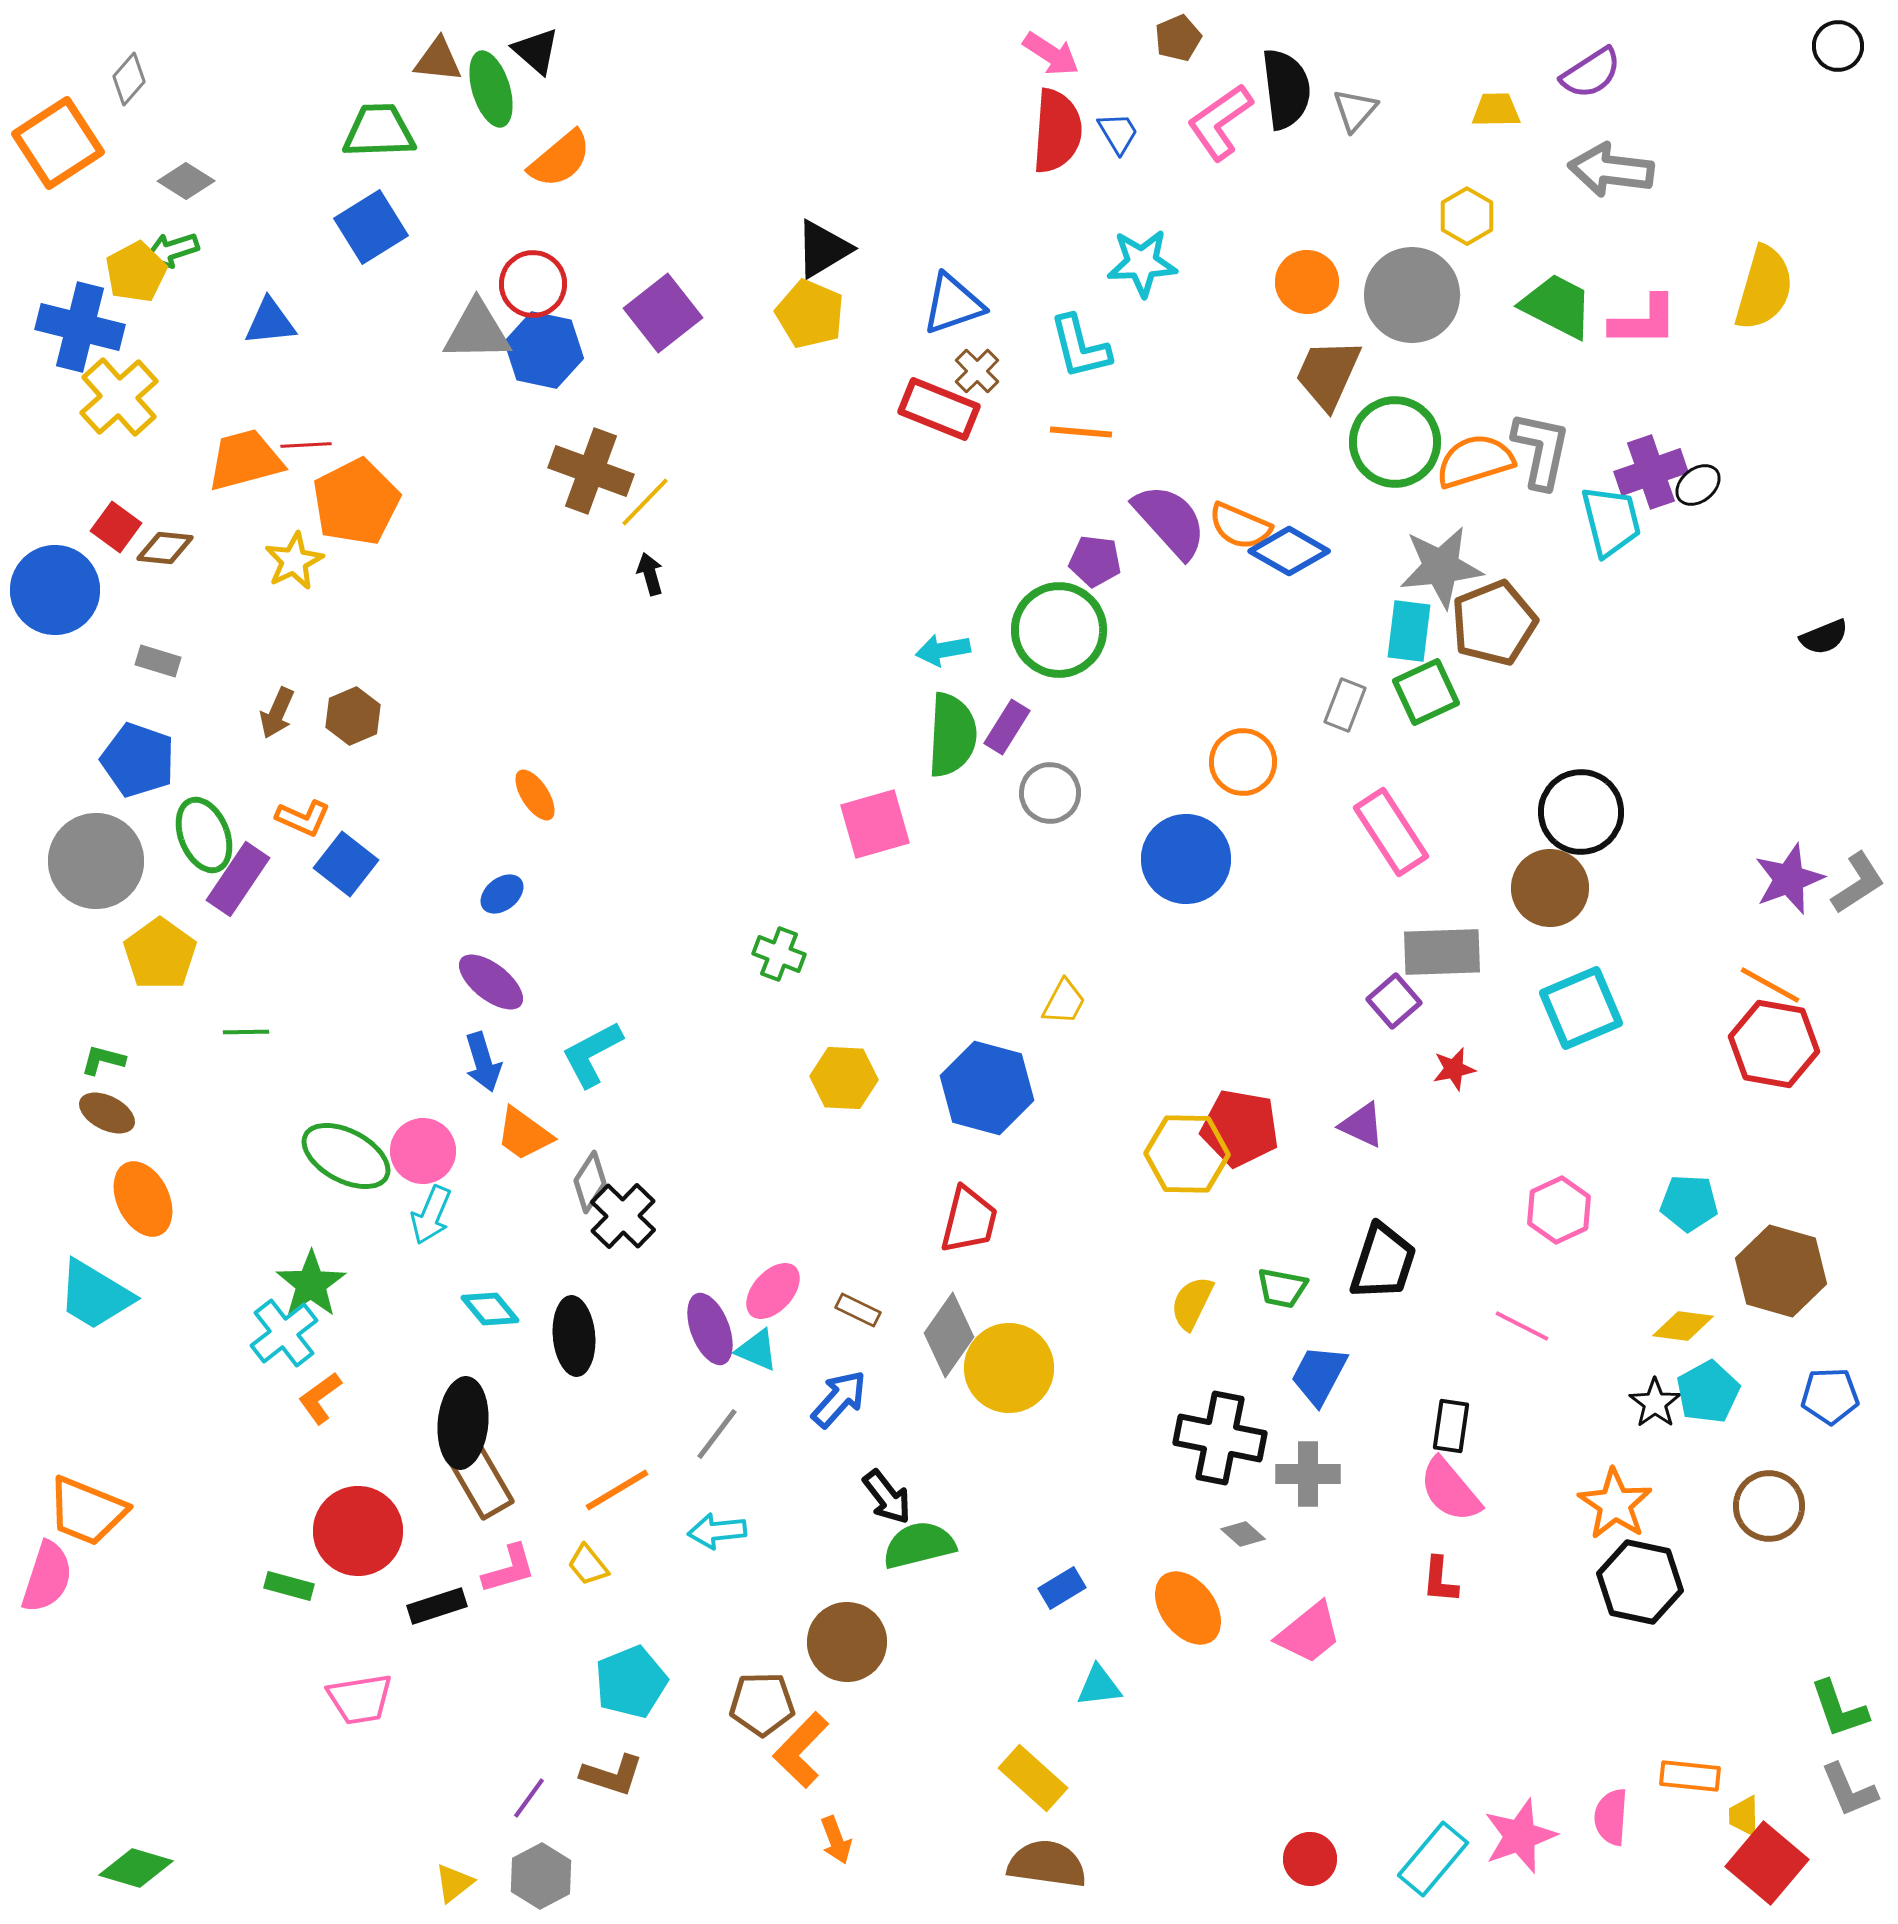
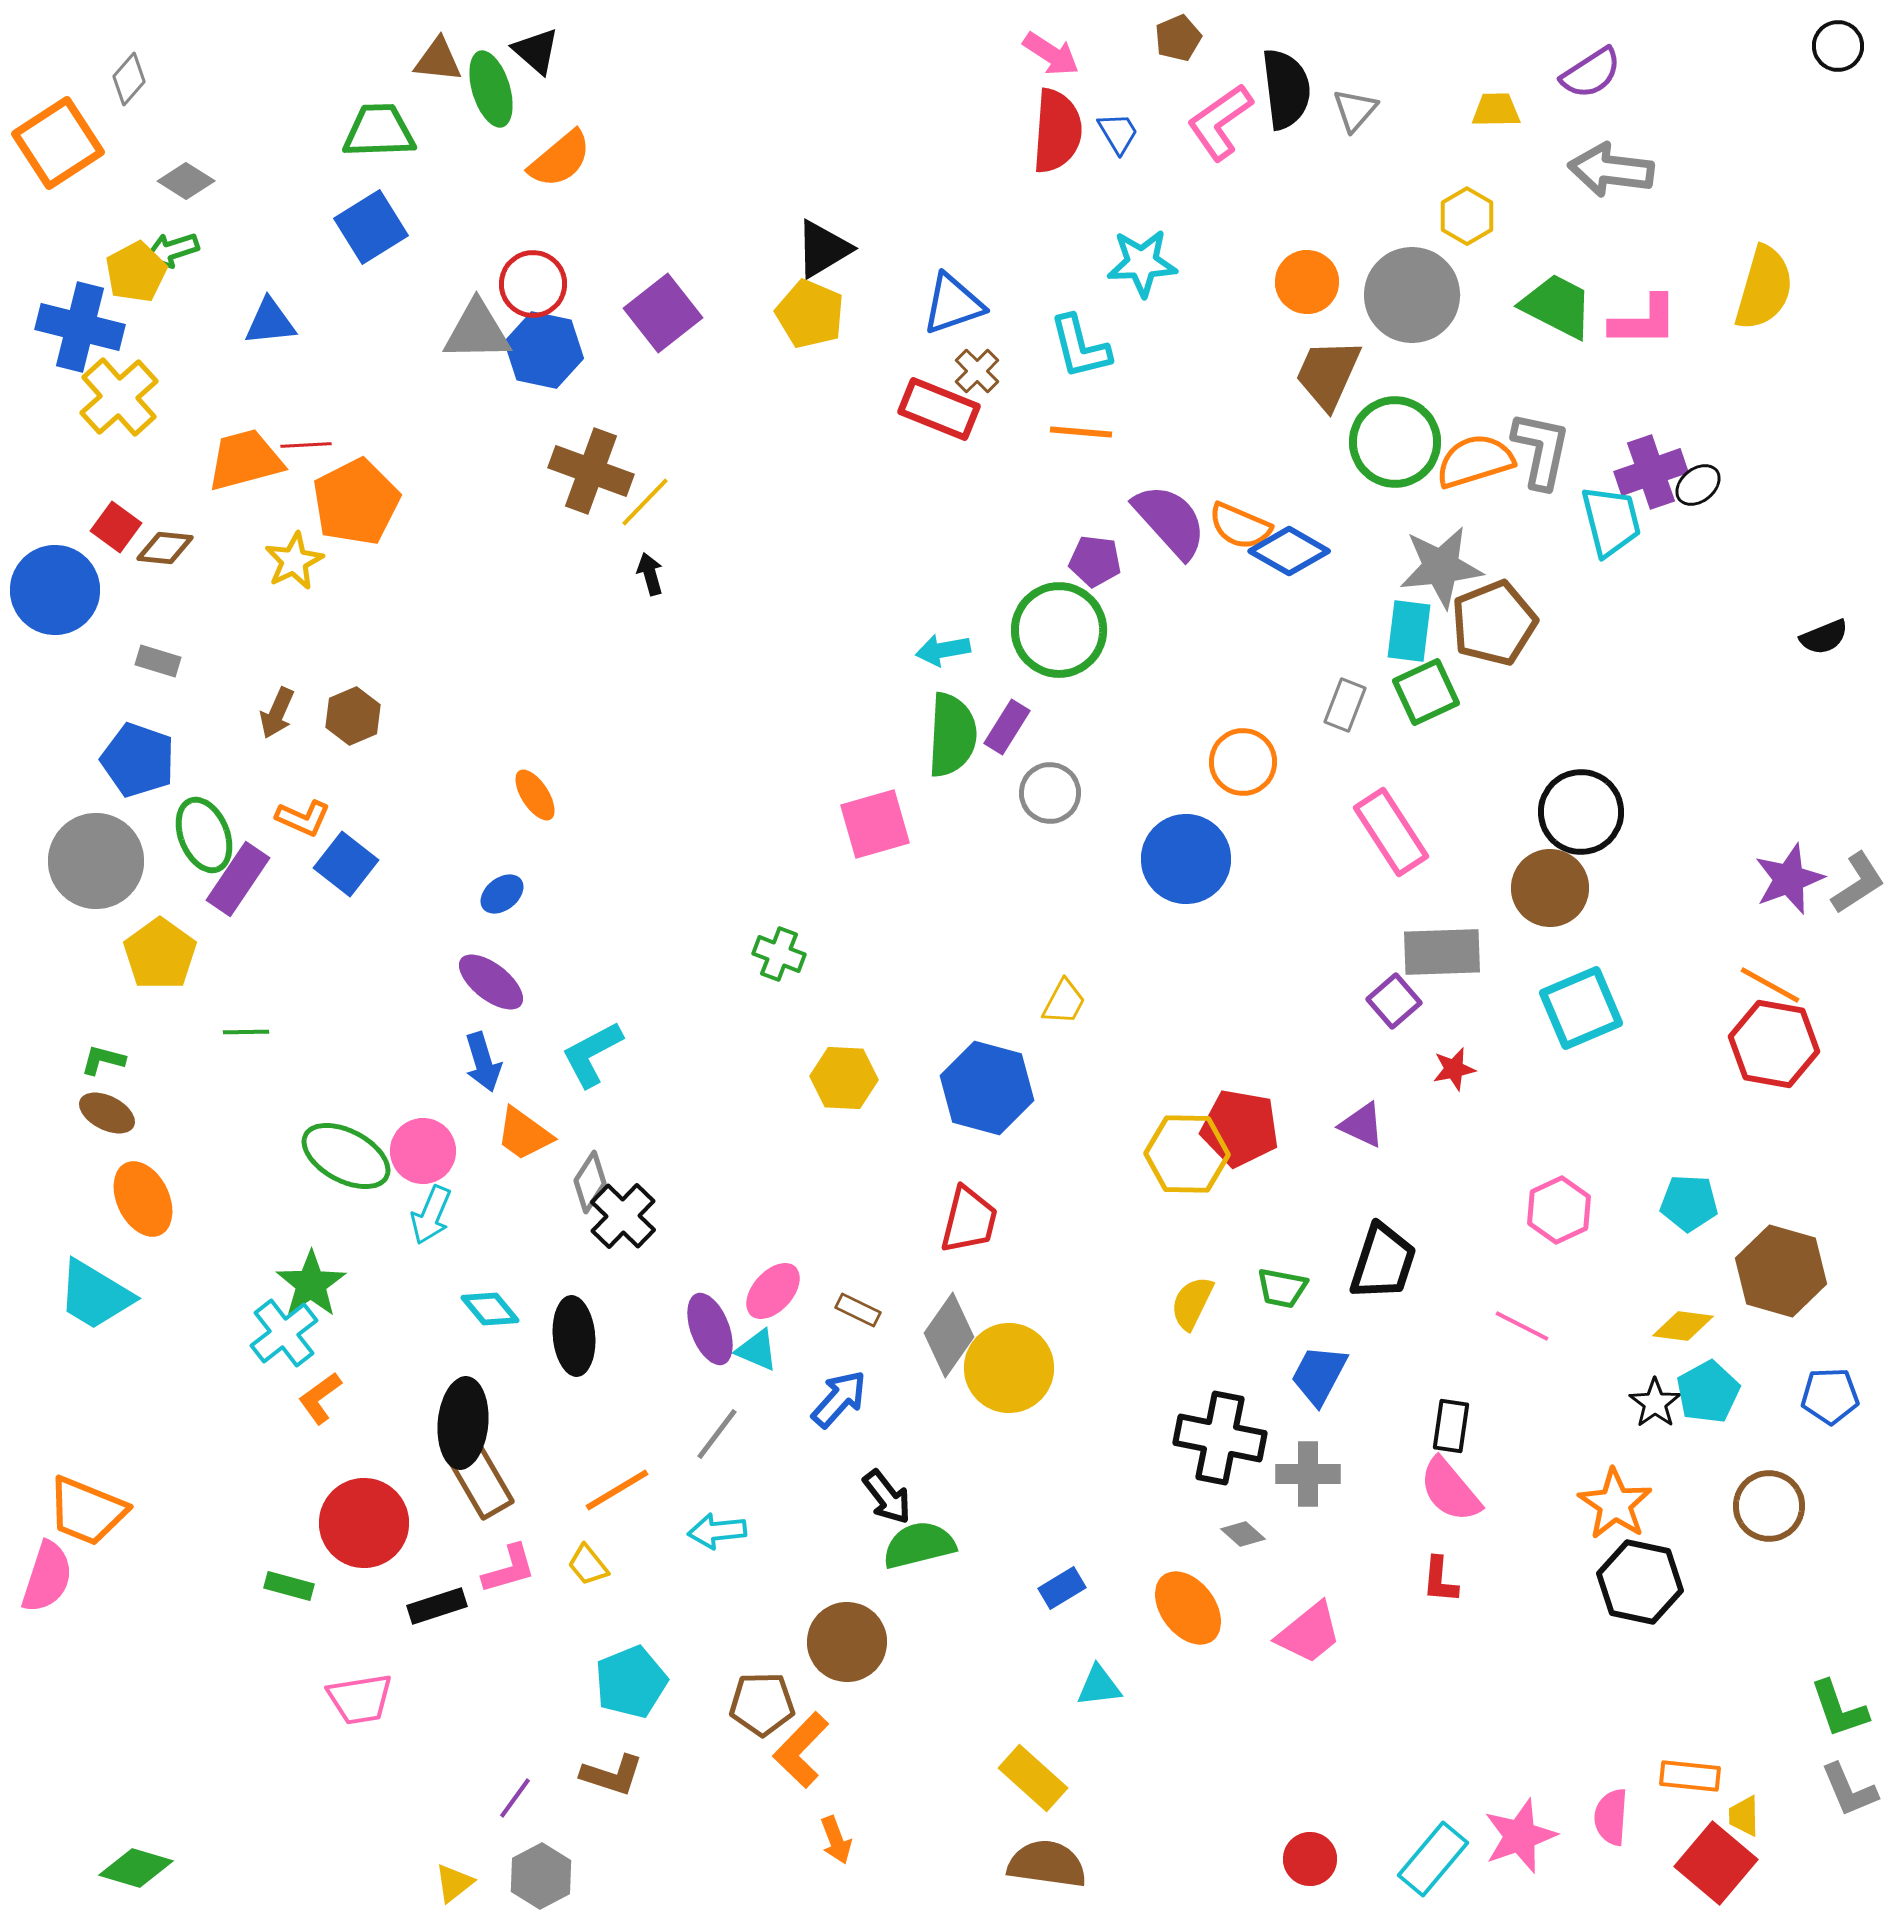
red circle at (358, 1531): moved 6 px right, 8 px up
purple line at (529, 1798): moved 14 px left
red square at (1767, 1863): moved 51 px left
